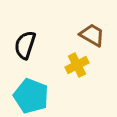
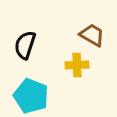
yellow cross: rotated 25 degrees clockwise
